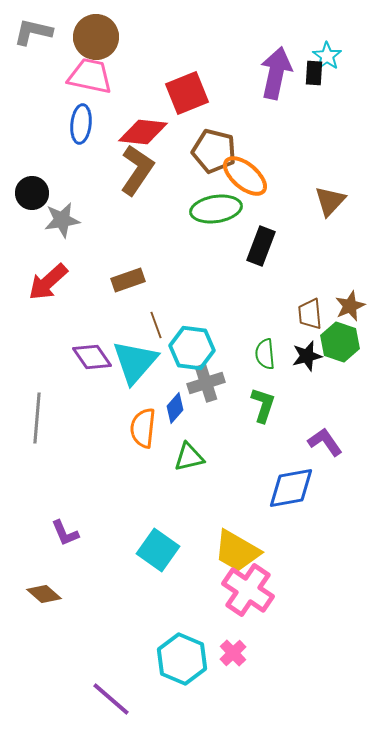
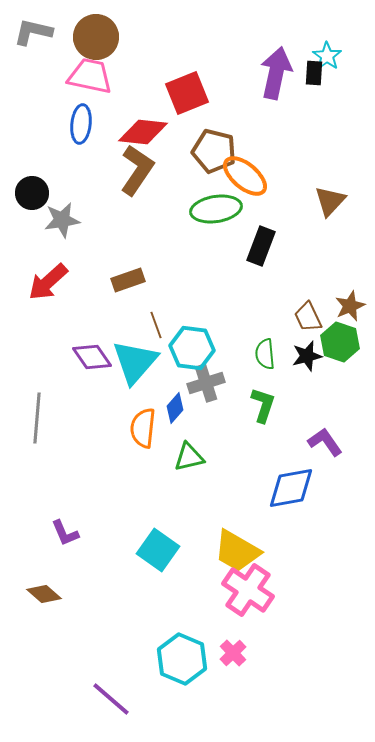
brown trapezoid at (310, 314): moved 2 px left, 3 px down; rotated 20 degrees counterclockwise
